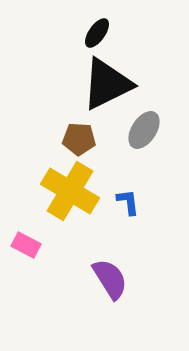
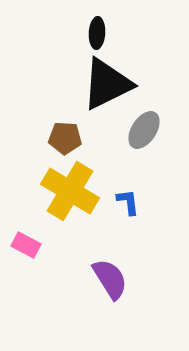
black ellipse: rotated 32 degrees counterclockwise
brown pentagon: moved 14 px left, 1 px up
